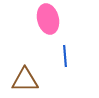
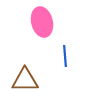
pink ellipse: moved 6 px left, 3 px down
